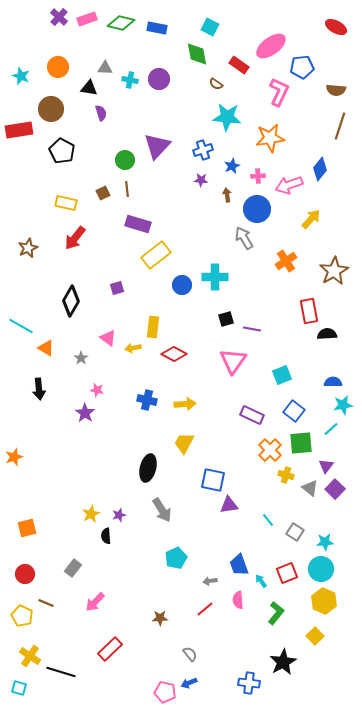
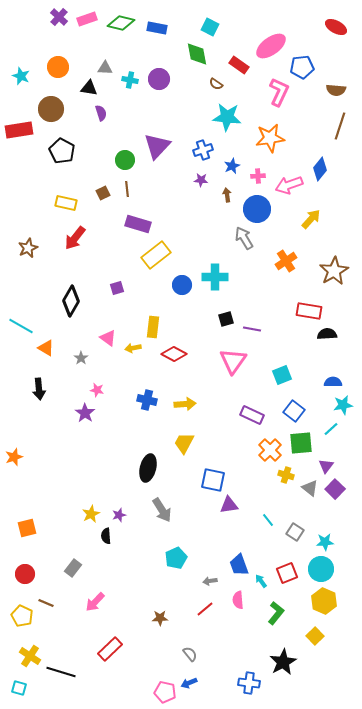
red rectangle at (309, 311): rotated 70 degrees counterclockwise
